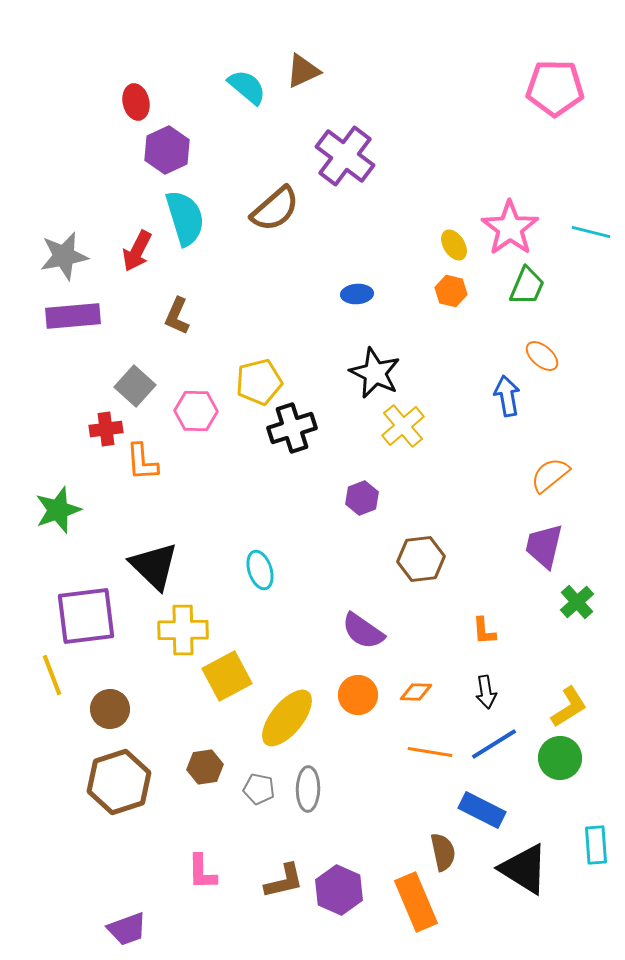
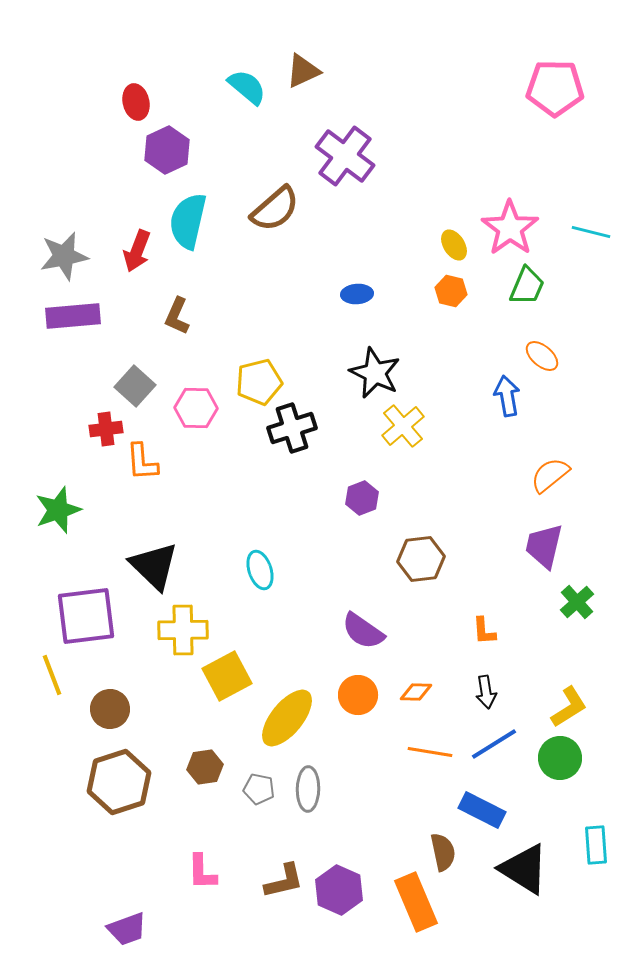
cyan semicircle at (185, 218): moved 3 px right, 3 px down; rotated 150 degrees counterclockwise
red arrow at (137, 251): rotated 6 degrees counterclockwise
pink hexagon at (196, 411): moved 3 px up
